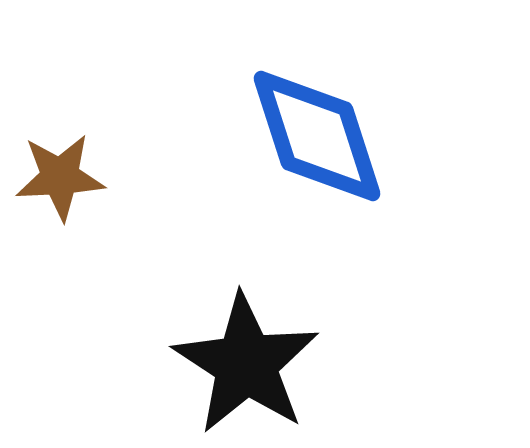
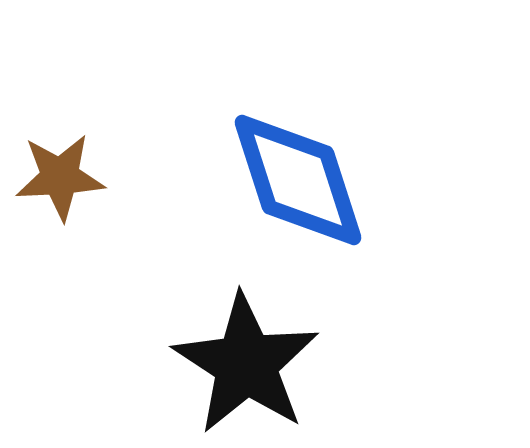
blue diamond: moved 19 px left, 44 px down
